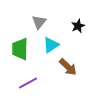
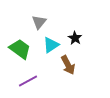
black star: moved 3 px left, 12 px down; rotated 16 degrees counterclockwise
green trapezoid: rotated 125 degrees clockwise
brown arrow: moved 2 px up; rotated 18 degrees clockwise
purple line: moved 2 px up
